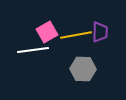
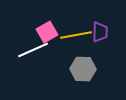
white line: rotated 16 degrees counterclockwise
